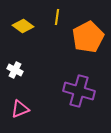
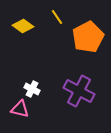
yellow line: rotated 42 degrees counterclockwise
white cross: moved 17 px right, 19 px down
purple cross: rotated 12 degrees clockwise
pink triangle: rotated 36 degrees clockwise
